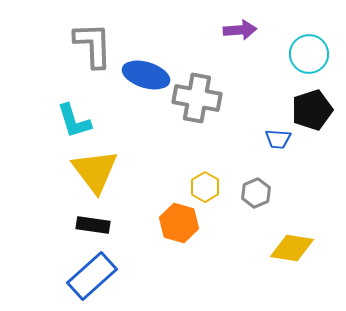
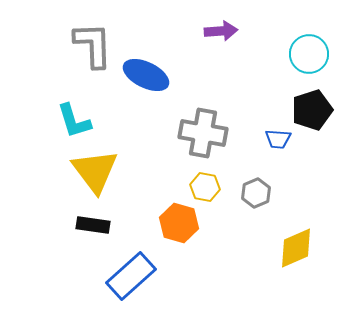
purple arrow: moved 19 px left, 1 px down
blue ellipse: rotated 9 degrees clockwise
gray cross: moved 6 px right, 35 px down
yellow hexagon: rotated 20 degrees counterclockwise
yellow diamond: moved 4 px right; rotated 33 degrees counterclockwise
blue rectangle: moved 39 px right
